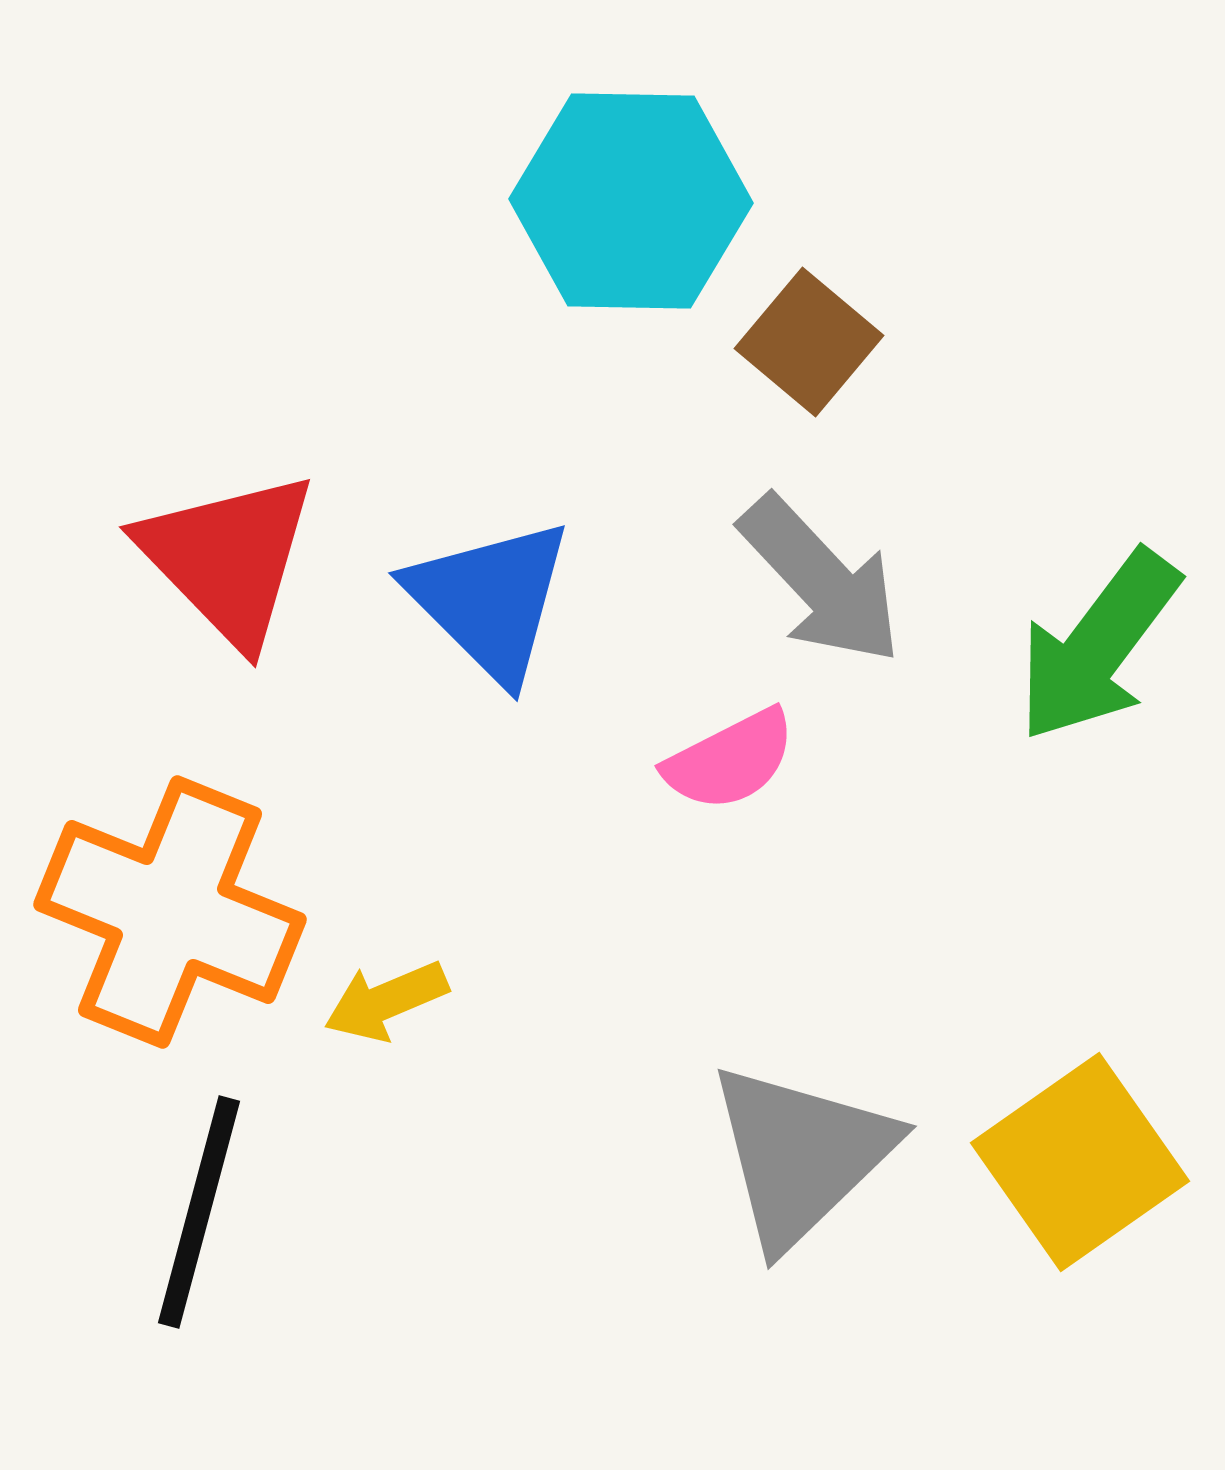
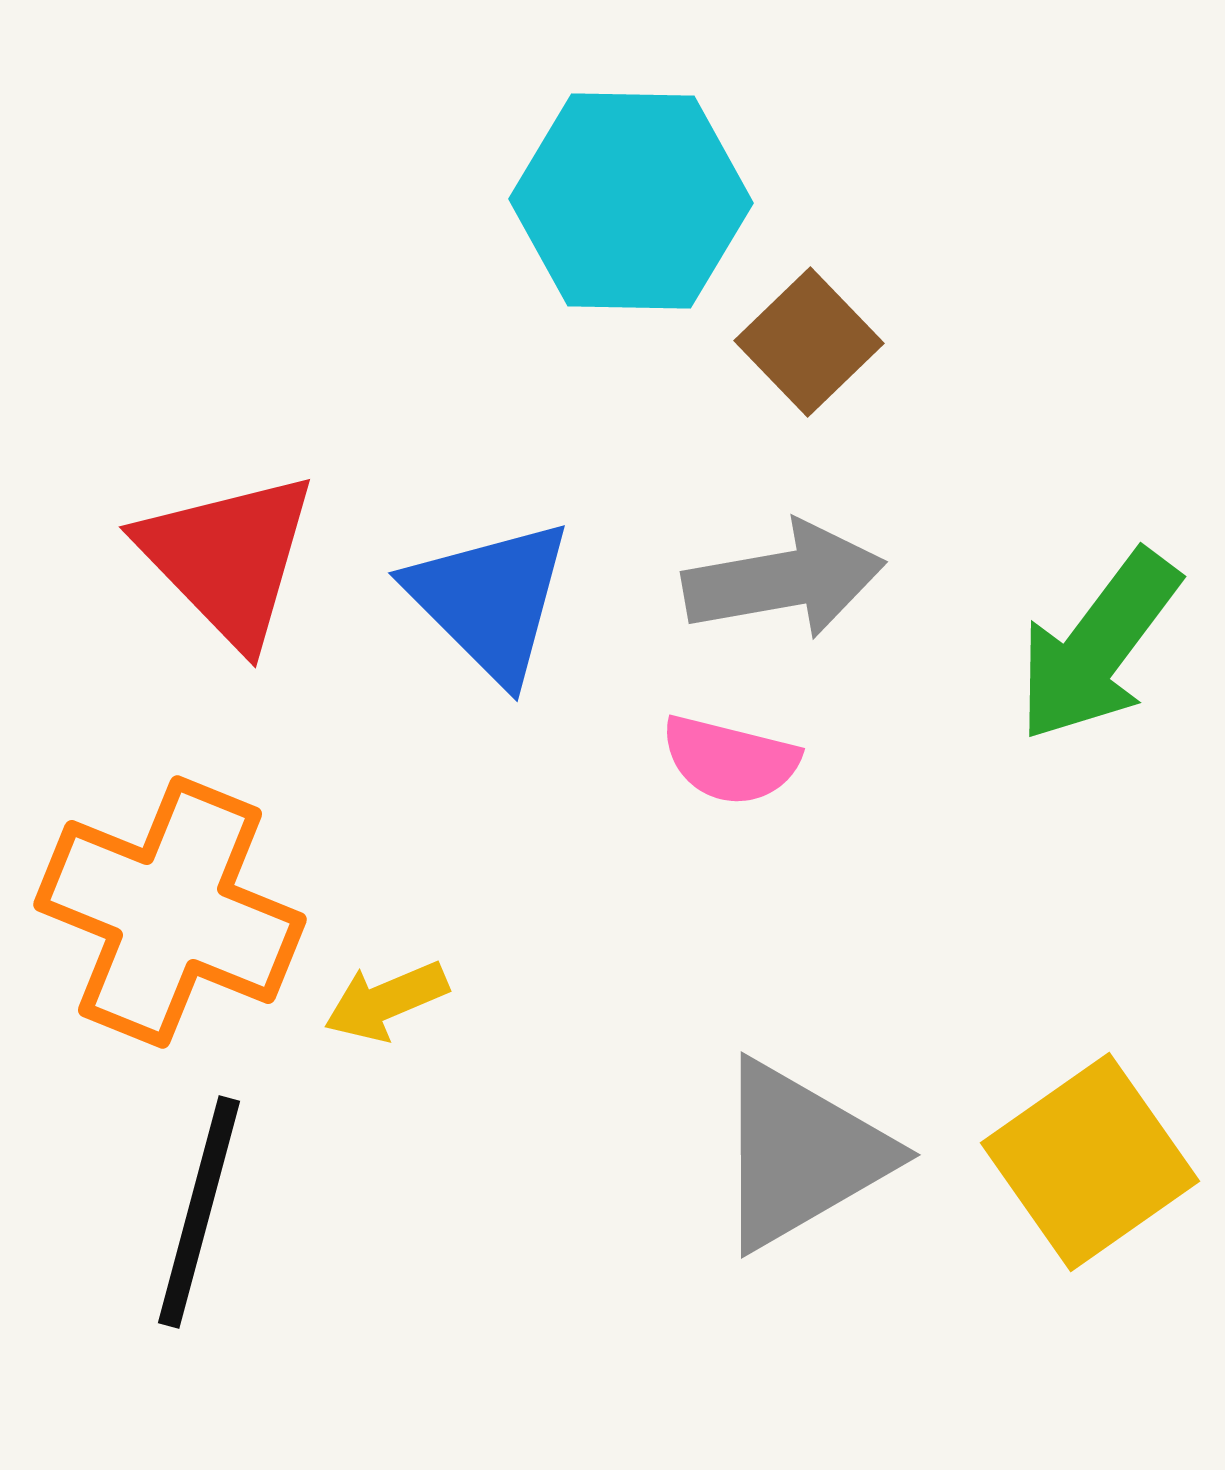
brown square: rotated 6 degrees clockwise
gray arrow: moved 37 px left; rotated 57 degrees counterclockwise
pink semicircle: rotated 41 degrees clockwise
gray triangle: rotated 14 degrees clockwise
yellow square: moved 10 px right
